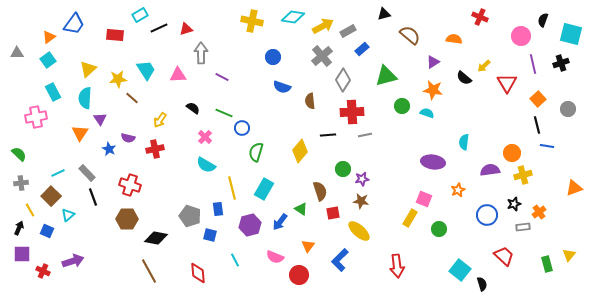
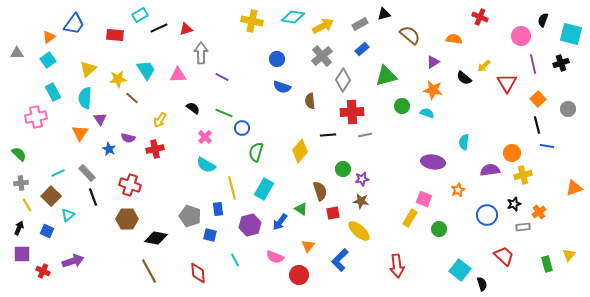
gray rectangle at (348, 31): moved 12 px right, 7 px up
blue circle at (273, 57): moved 4 px right, 2 px down
yellow line at (30, 210): moved 3 px left, 5 px up
